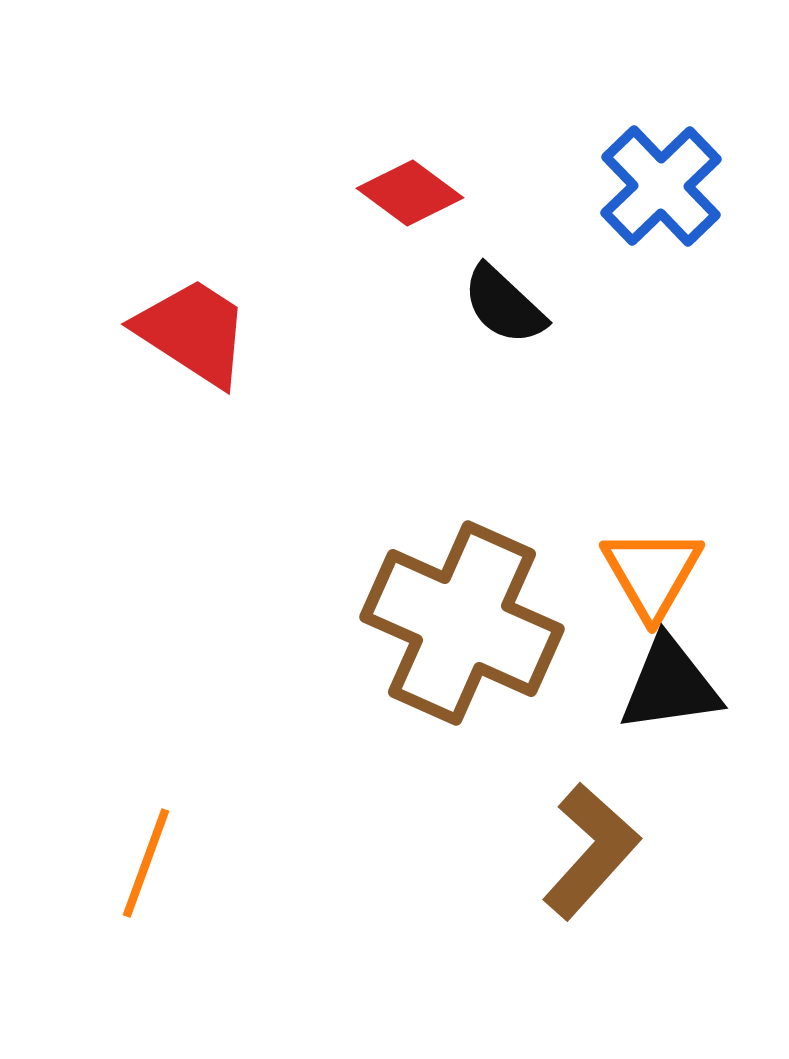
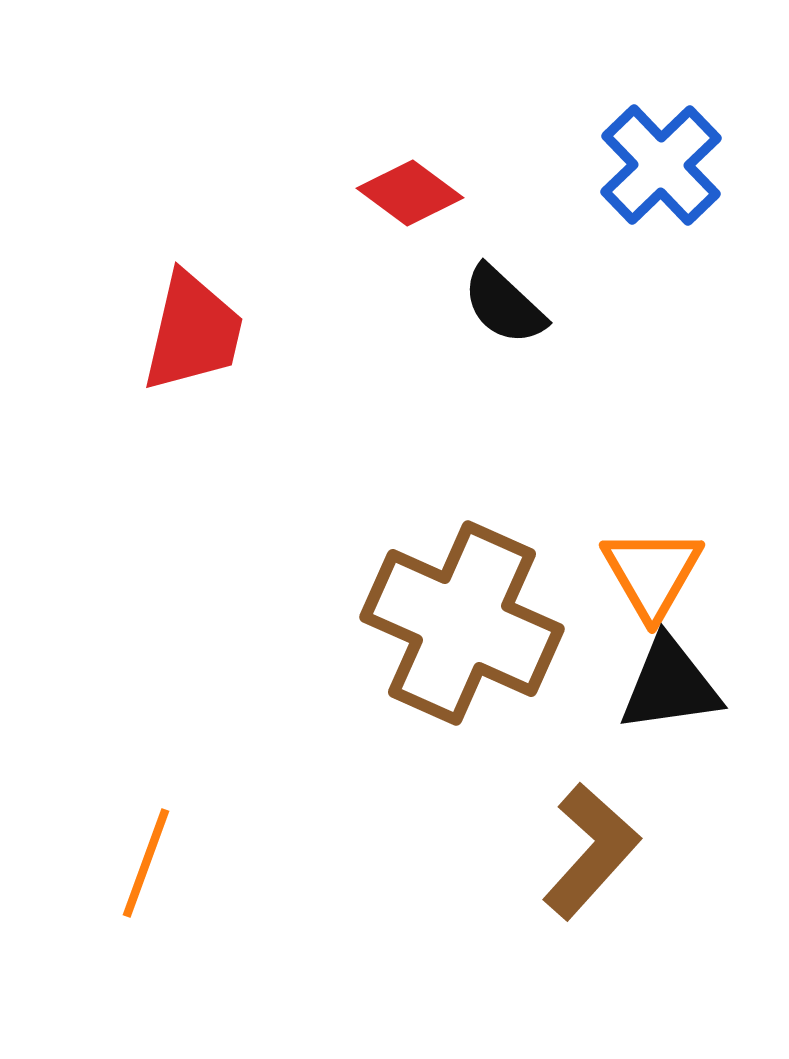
blue cross: moved 21 px up
red trapezoid: rotated 70 degrees clockwise
